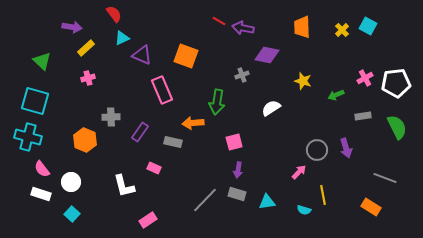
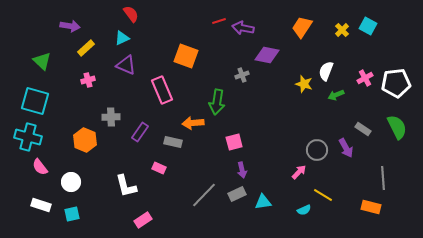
red semicircle at (114, 14): moved 17 px right
red line at (219, 21): rotated 48 degrees counterclockwise
purple arrow at (72, 27): moved 2 px left, 1 px up
orange trapezoid at (302, 27): rotated 35 degrees clockwise
purple triangle at (142, 55): moved 16 px left, 10 px down
pink cross at (88, 78): moved 2 px down
yellow star at (303, 81): moved 1 px right, 3 px down
white semicircle at (271, 108): moved 55 px right, 37 px up; rotated 36 degrees counterclockwise
gray rectangle at (363, 116): moved 13 px down; rotated 42 degrees clockwise
purple arrow at (346, 148): rotated 12 degrees counterclockwise
pink rectangle at (154, 168): moved 5 px right
pink semicircle at (42, 169): moved 2 px left, 2 px up
purple arrow at (238, 170): moved 4 px right; rotated 21 degrees counterclockwise
gray line at (385, 178): moved 2 px left; rotated 65 degrees clockwise
white L-shape at (124, 186): moved 2 px right
white rectangle at (41, 194): moved 11 px down
gray rectangle at (237, 194): rotated 42 degrees counterclockwise
yellow line at (323, 195): rotated 48 degrees counterclockwise
gray line at (205, 200): moved 1 px left, 5 px up
cyan triangle at (267, 202): moved 4 px left
orange rectangle at (371, 207): rotated 18 degrees counterclockwise
cyan semicircle at (304, 210): rotated 40 degrees counterclockwise
cyan square at (72, 214): rotated 35 degrees clockwise
pink rectangle at (148, 220): moved 5 px left
